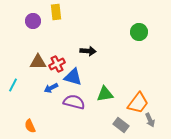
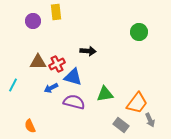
orange trapezoid: moved 1 px left
